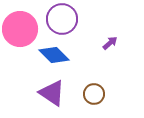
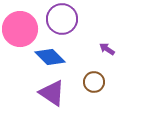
purple arrow: moved 3 px left, 6 px down; rotated 105 degrees counterclockwise
blue diamond: moved 4 px left, 2 px down
brown circle: moved 12 px up
